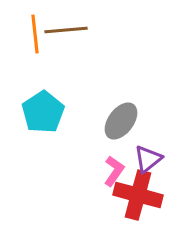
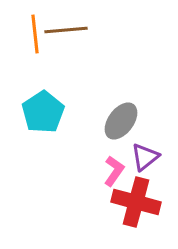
purple triangle: moved 3 px left, 2 px up
red cross: moved 2 px left, 7 px down
